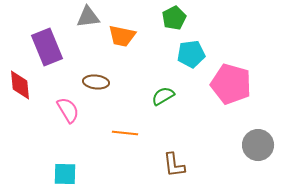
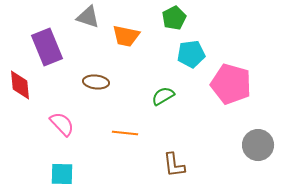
gray triangle: rotated 25 degrees clockwise
orange trapezoid: moved 4 px right
pink semicircle: moved 6 px left, 14 px down; rotated 12 degrees counterclockwise
cyan square: moved 3 px left
